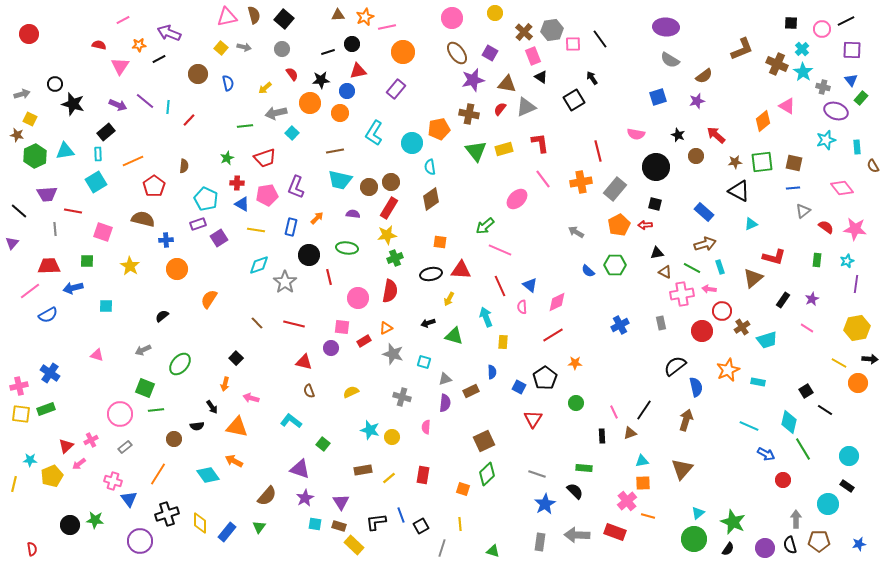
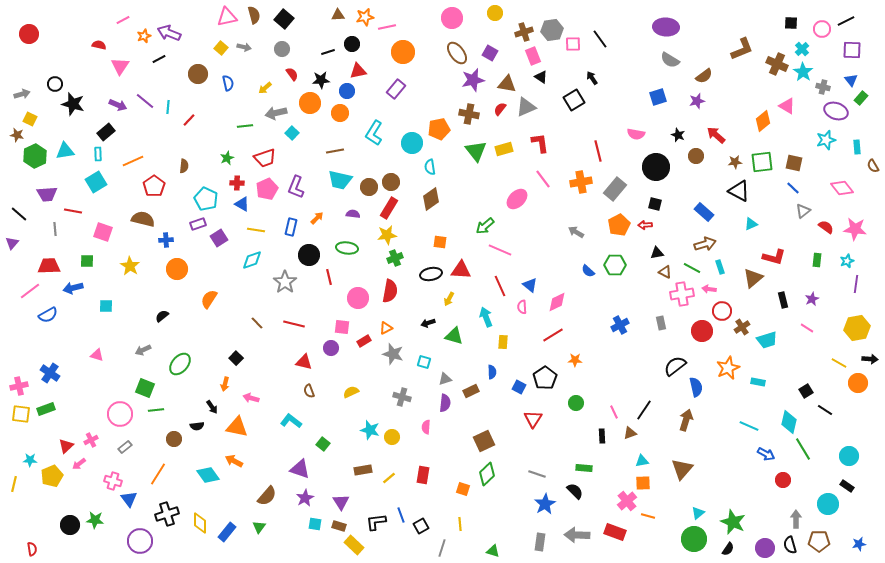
orange star at (365, 17): rotated 12 degrees clockwise
brown cross at (524, 32): rotated 30 degrees clockwise
orange star at (139, 45): moved 5 px right, 9 px up; rotated 16 degrees counterclockwise
blue line at (793, 188): rotated 48 degrees clockwise
pink pentagon at (267, 195): moved 6 px up; rotated 15 degrees counterclockwise
black line at (19, 211): moved 3 px down
cyan diamond at (259, 265): moved 7 px left, 5 px up
black rectangle at (783, 300): rotated 49 degrees counterclockwise
orange star at (575, 363): moved 3 px up
orange star at (728, 370): moved 2 px up
